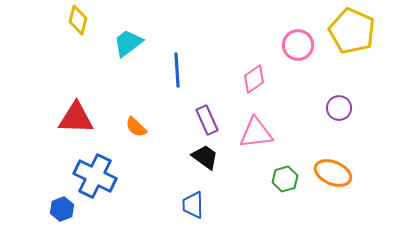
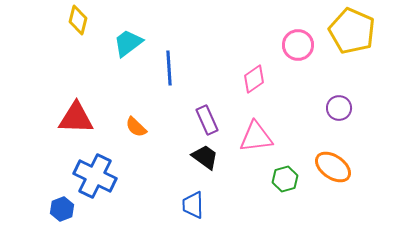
blue line: moved 8 px left, 2 px up
pink triangle: moved 4 px down
orange ellipse: moved 6 px up; rotated 12 degrees clockwise
